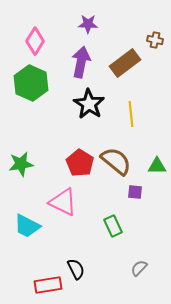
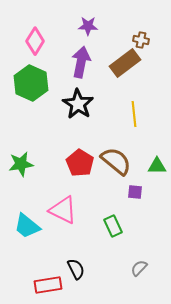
purple star: moved 2 px down
brown cross: moved 14 px left
black star: moved 11 px left
yellow line: moved 3 px right
pink triangle: moved 8 px down
cyan trapezoid: rotated 12 degrees clockwise
